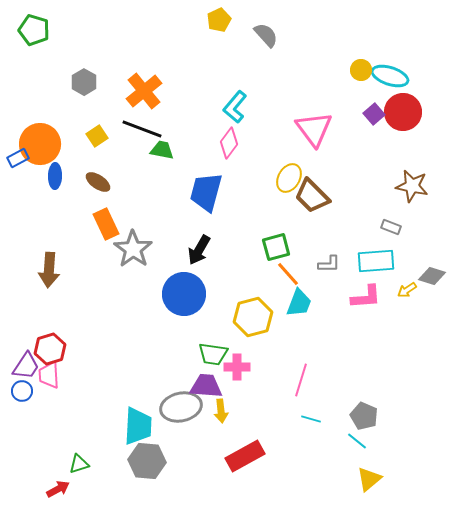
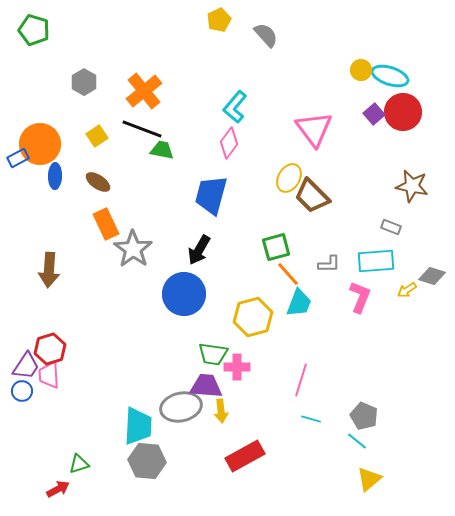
blue trapezoid at (206, 192): moved 5 px right, 3 px down
pink L-shape at (366, 297): moved 6 px left; rotated 64 degrees counterclockwise
